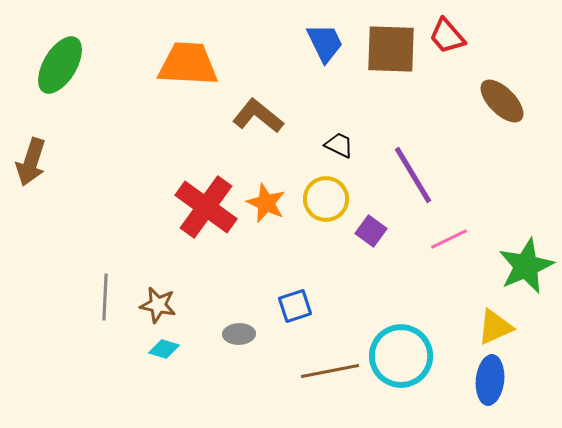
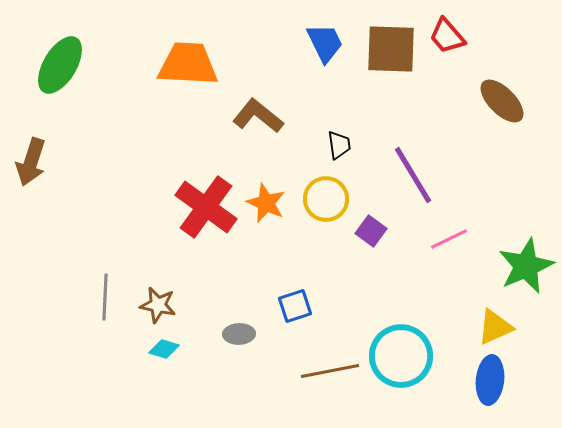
black trapezoid: rotated 56 degrees clockwise
